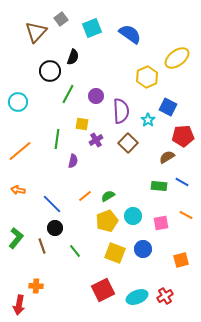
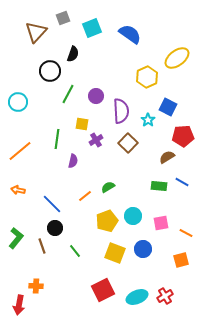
gray square at (61, 19): moved 2 px right, 1 px up; rotated 16 degrees clockwise
black semicircle at (73, 57): moved 3 px up
green semicircle at (108, 196): moved 9 px up
orange line at (186, 215): moved 18 px down
